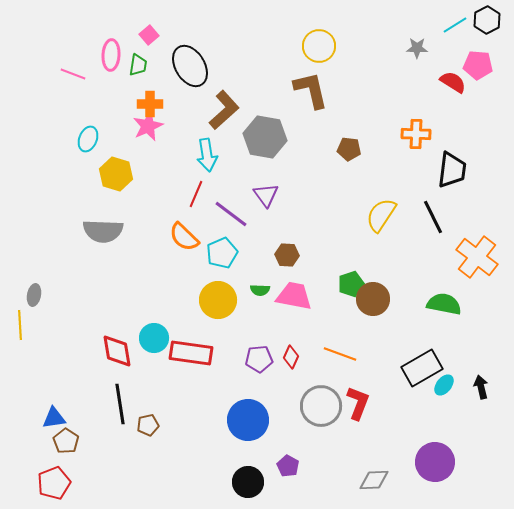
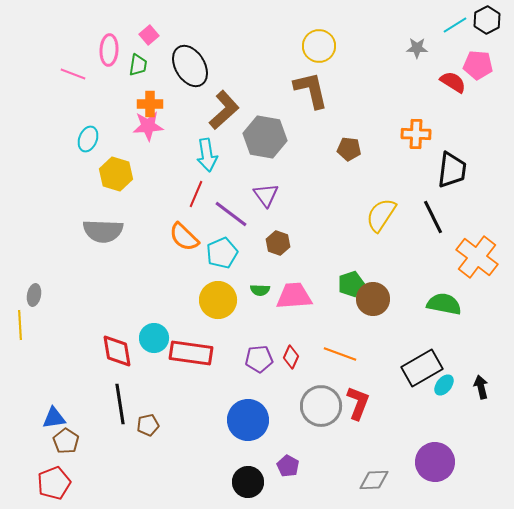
pink ellipse at (111, 55): moved 2 px left, 5 px up
pink star at (148, 126): rotated 20 degrees clockwise
brown hexagon at (287, 255): moved 9 px left, 12 px up; rotated 15 degrees clockwise
pink trapezoid at (294, 296): rotated 15 degrees counterclockwise
